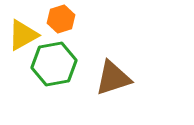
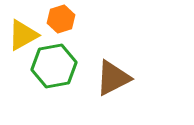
green hexagon: moved 2 px down
brown triangle: rotated 9 degrees counterclockwise
